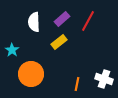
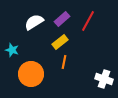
white semicircle: rotated 60 degrees clockwise
yellow rectangle: moved 1 px right
cyan star: rotated 16 degrees counterclockwise
orange line: moved 13 px left, 22 px up
